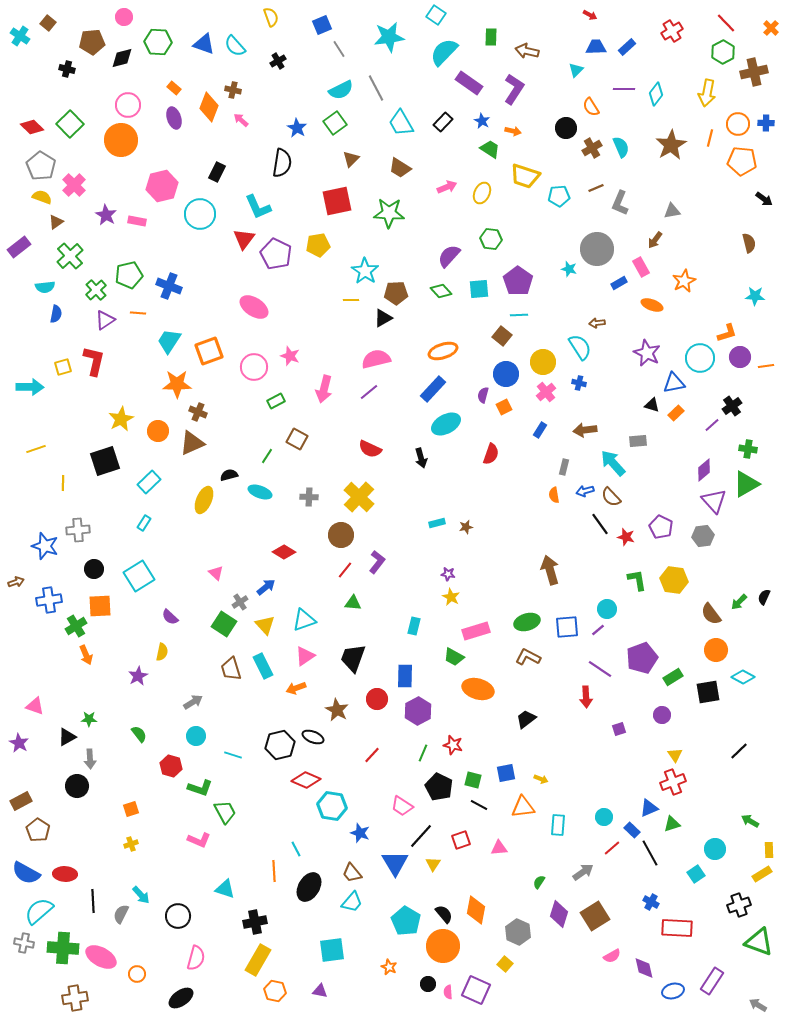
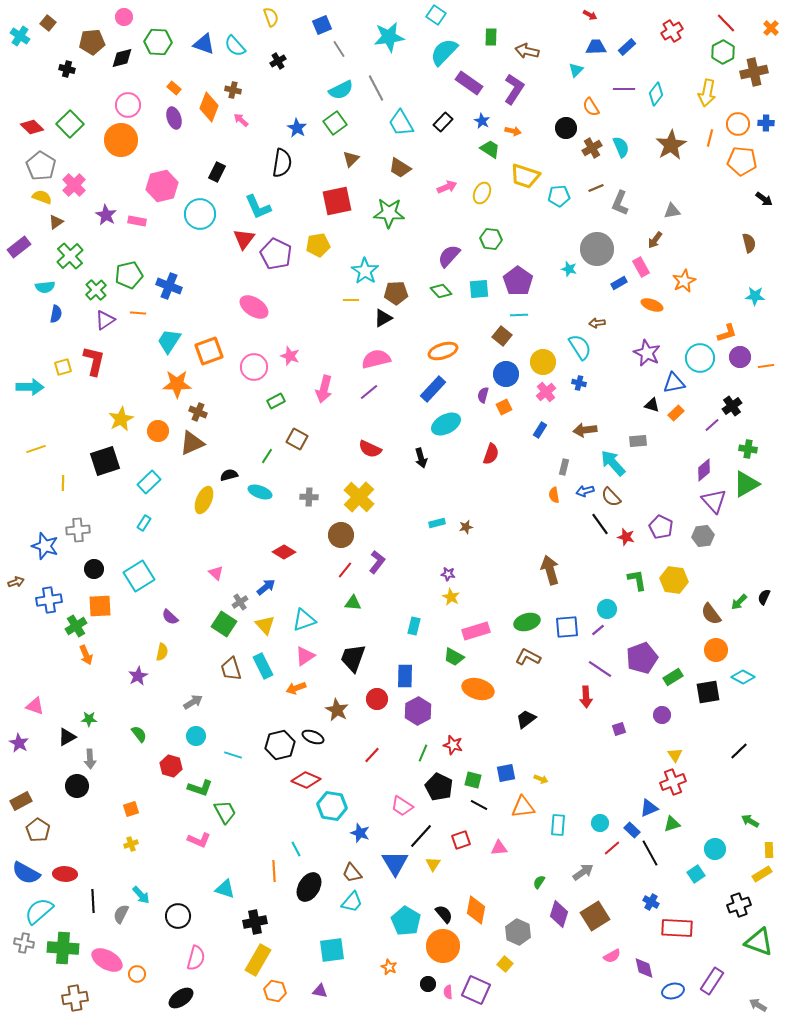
cyan circle at (604, 817): moved 4 px left, 6 px down
pink ellipse at (101, 957): moved 6 px right, 3 px down
